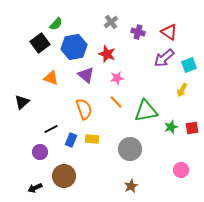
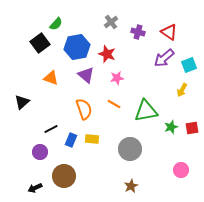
blue hexagon: moved 3 px right
orange line: moved 2 px left, 2 px down; rotated 16 degrees counterclockwise
